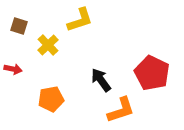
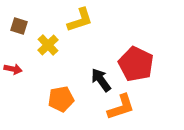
red pentagon: moved 16 px left, 9 px up
orange pentagon: moved 10 px right
orange L-shape: moved 3 px up
